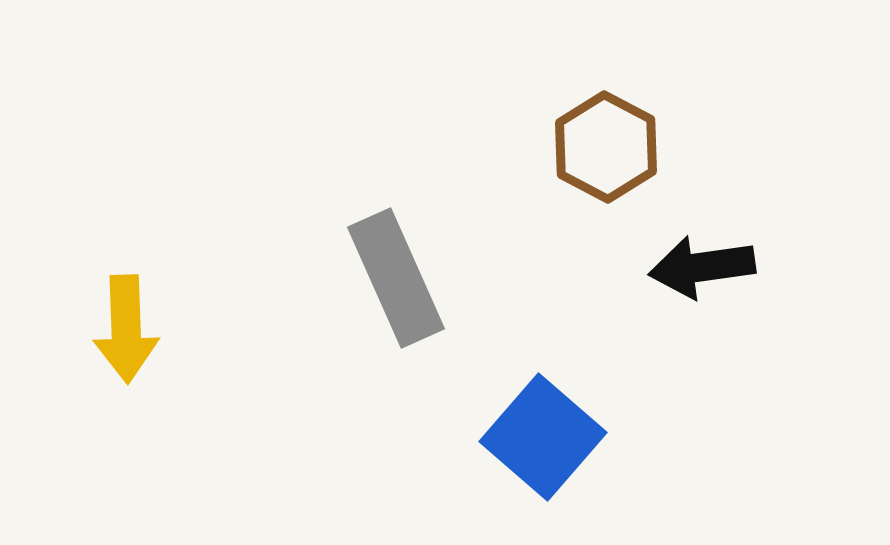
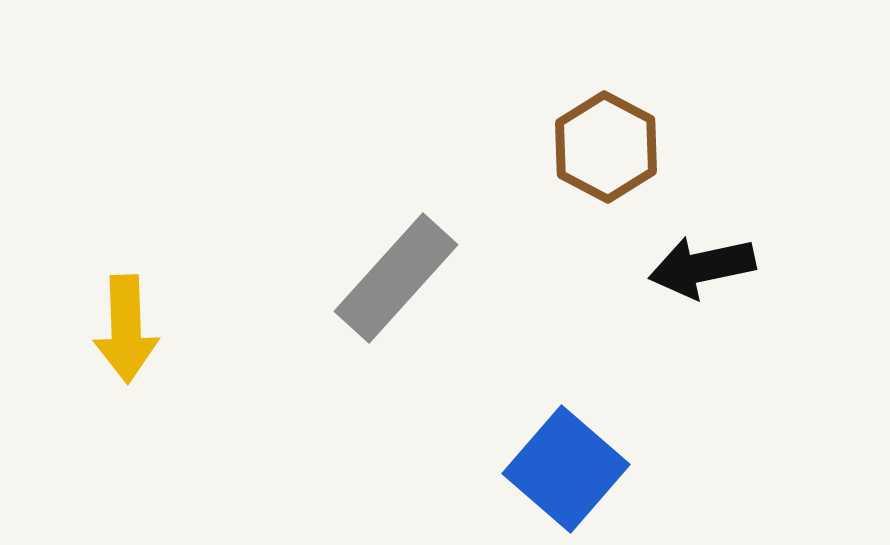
black arrow: rotated 4 degrees counterclockwise
gray rectangle: rotated 66 degrees clockwise
blue square: moved 23 px right, 32 px down
